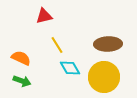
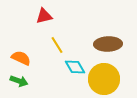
cyan diamond: moved 5 px right, 1 px up
yellow circle: moved 2 px down
green arrow: moved 3 px left
